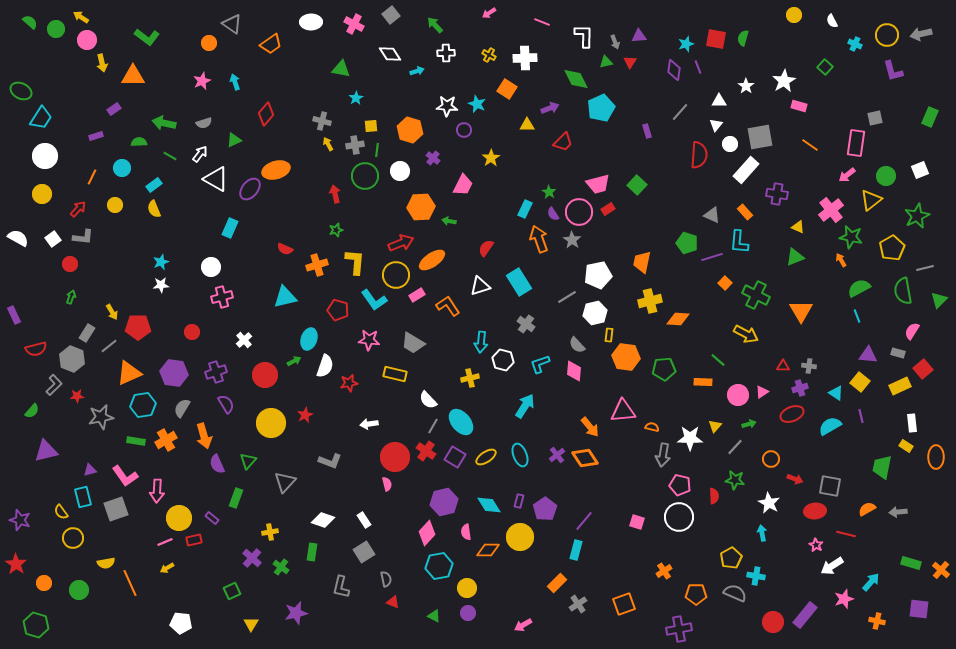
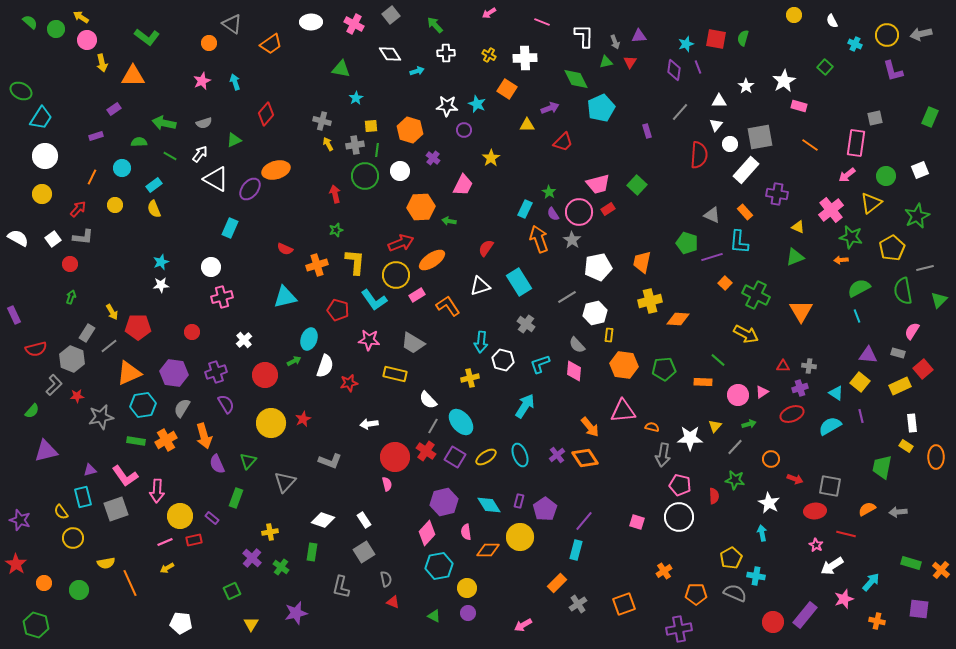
yellow triangle at (871, 200): moved 3 px down
orange arrow at (841, 260): rotated 64 degrees counterclockwise
white pentagon at (598, 275): moved 8 px up
orange hexagon at (626, 357): moved 2 px left, 8 px down
red star at (305, 415): moved 2 px left, 4 px down
yellow circle at (179, 518): moved 1 px right, 2 px up
